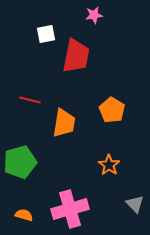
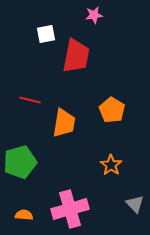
orange star: moved 2 px right
orange semicircle: rotated 12 degrees counterclockwise
